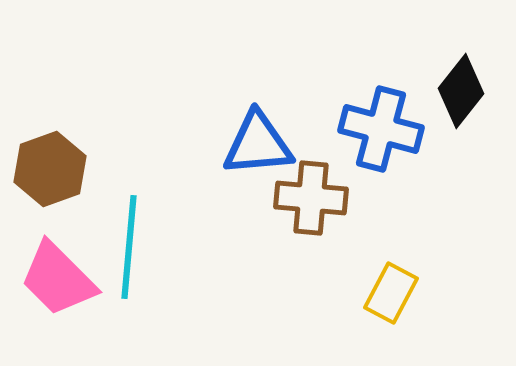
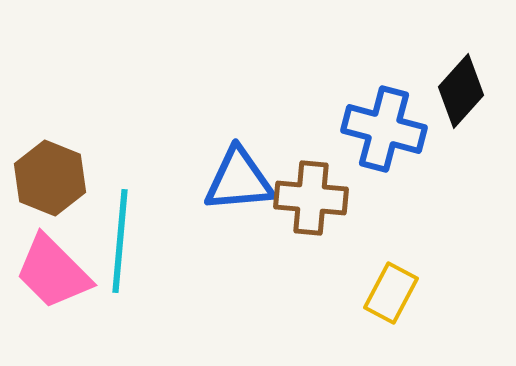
black diamond: rotated 4 degrees clockwise
blue cross: moved 3 px right
blue triangle: moved 19 px left, 36 px down
brown hexagon: moved 9 px down; rotated 18 degrees counterclockwise
cyan line: moved 9 px left, 6 px up
pink trapezoid: moved 5 px left, 7 px up
